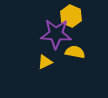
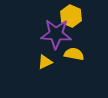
yellow semicircle: moved 1 px left, 2 px down
